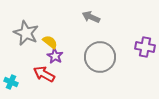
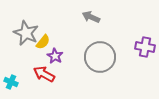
yellow semicircle: moved 7 px left; rotated 91 degrees clockwise
